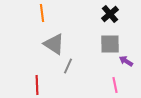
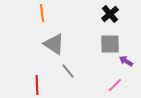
gray line: moved 5 px down; rotated 63 degrees counterclockwise
pink line: rotated 56 degrees clockwise
